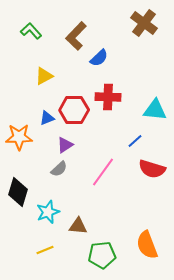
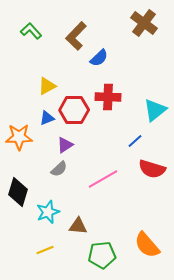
yellow triangle: moved 3 px right, 10 px down
cyan triangle: rotated 45 degrees counterclockwise
pink line: moved 7 px down; rotated 24 degrees clockwise
orange semicircle: rotated 20 degrees counterclockwise
